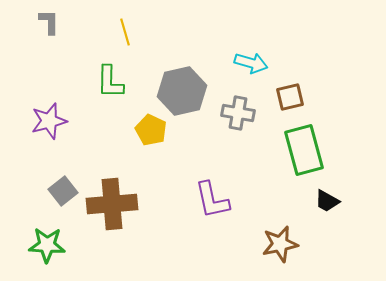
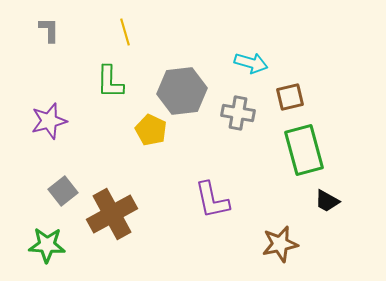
gray L-shape: moved 8 px down
gray hexagon: rotated 6 degrees clockwise
brown cross: moved 10 px down; rotated 24 degrees counterclockwise
